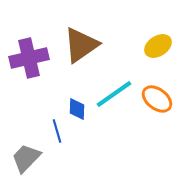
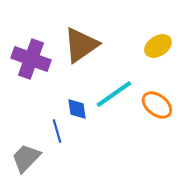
purple cross: moved 2 px right, 1 px down; rotated 33 degrees clockwise
orange ellipse: moved 6 px down
blue diamond: rotated 10 degrees counterclockwise
